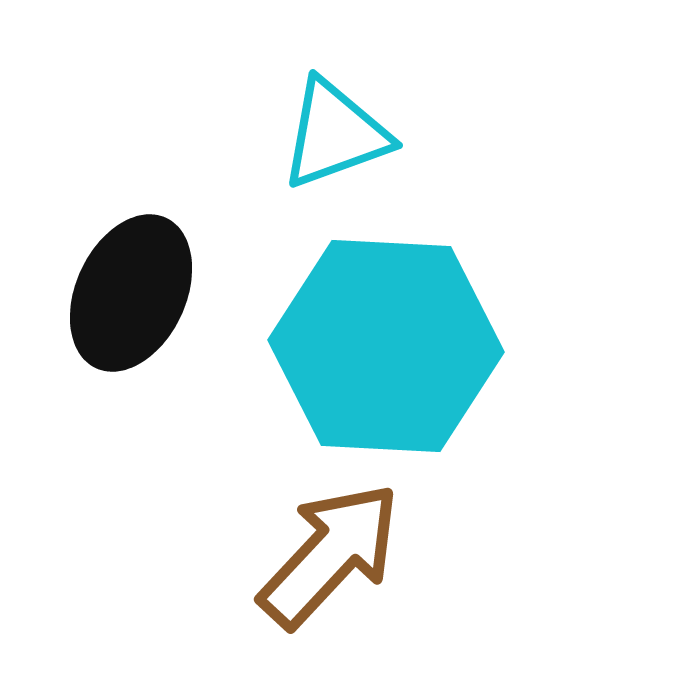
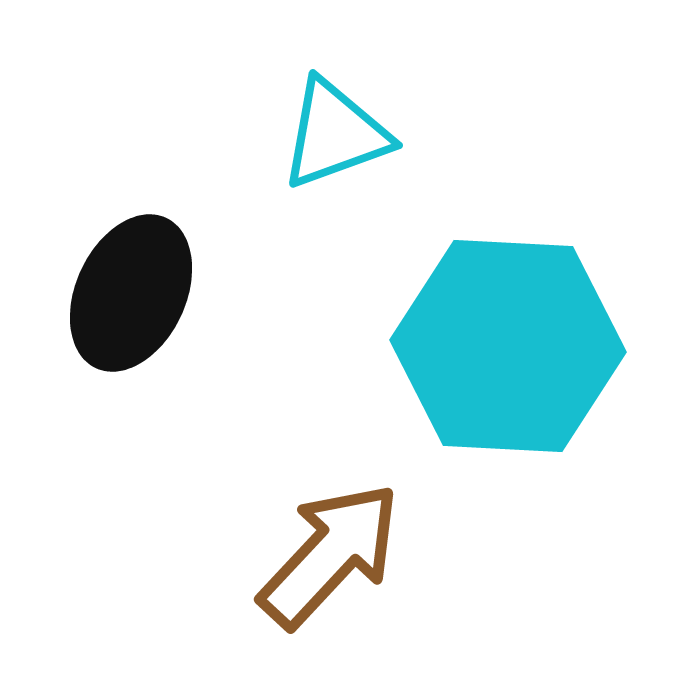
cyan hexagon: moved 122 px right
